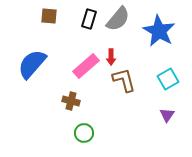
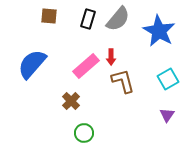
black rectangle: moved 1 px left
brown L-shape: moved 1 px left, 1 px down
brown cross: rotated 30 degrees clockwise
